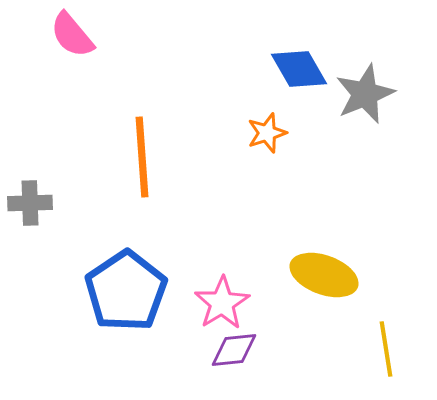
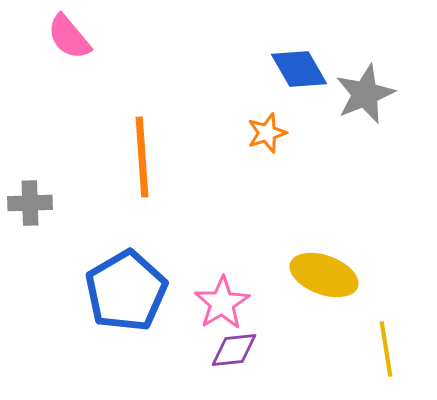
pink semicircle: moved 3 px left, 2 px down
blue pentagon: rotated 4 degrees clockwise
